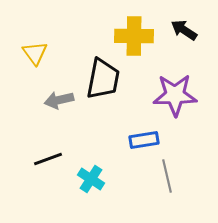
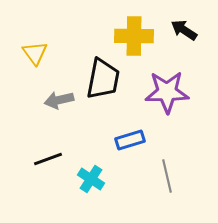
purple star: moved 8 px left, 3 px up
blue rectangle: moved 14 px left; rotated 8 degrees counterclockwise
